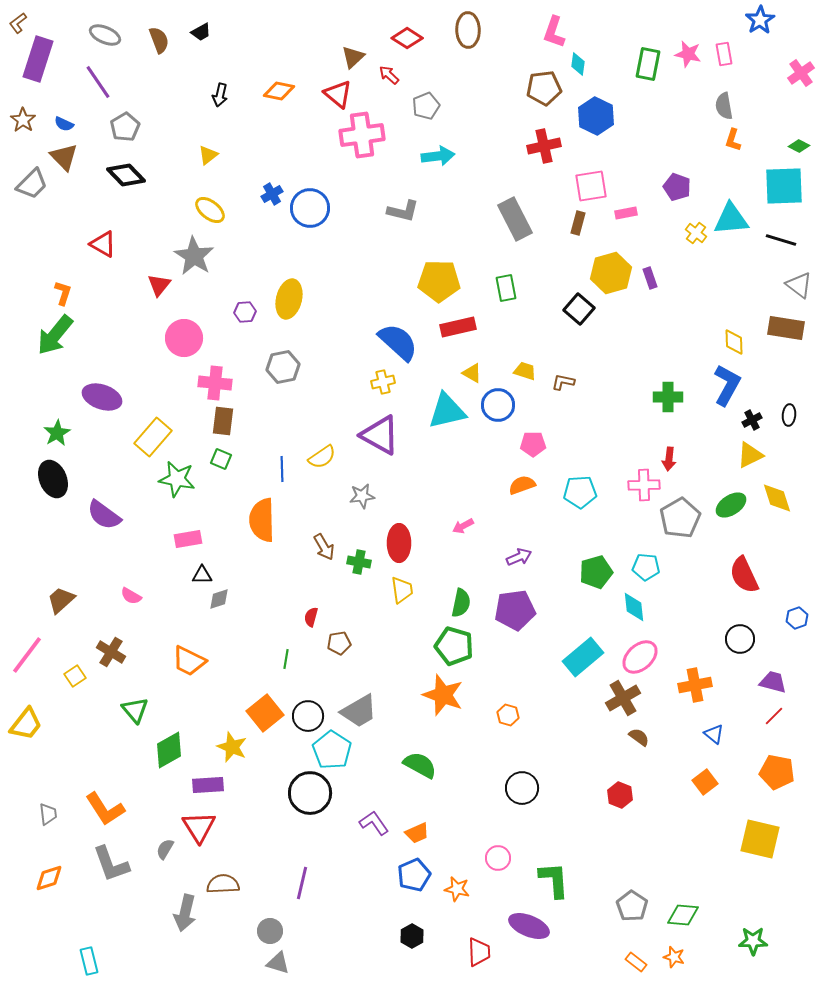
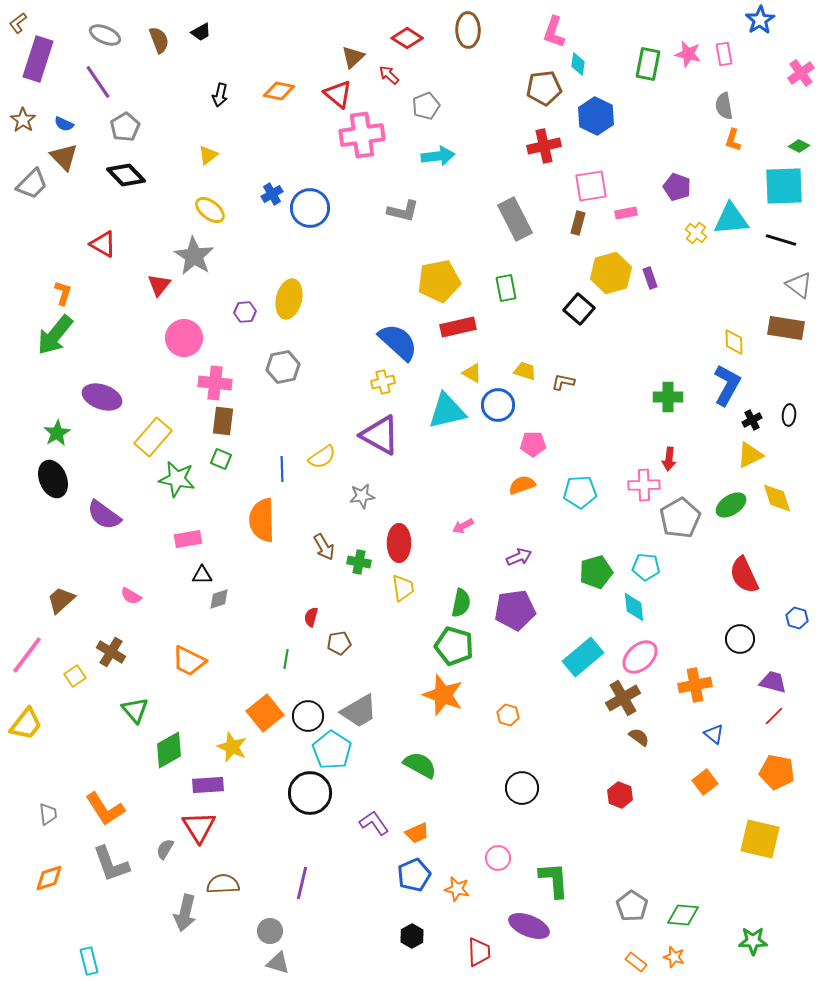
yellow pentagon at (439, 281): rotated 12 degrees counterclockwise
yellow trapezoid at (402, 590): moved 1 px right, 2 px up
blue hexagon at (797, 618): rotated 25 degrees counterclockwise
